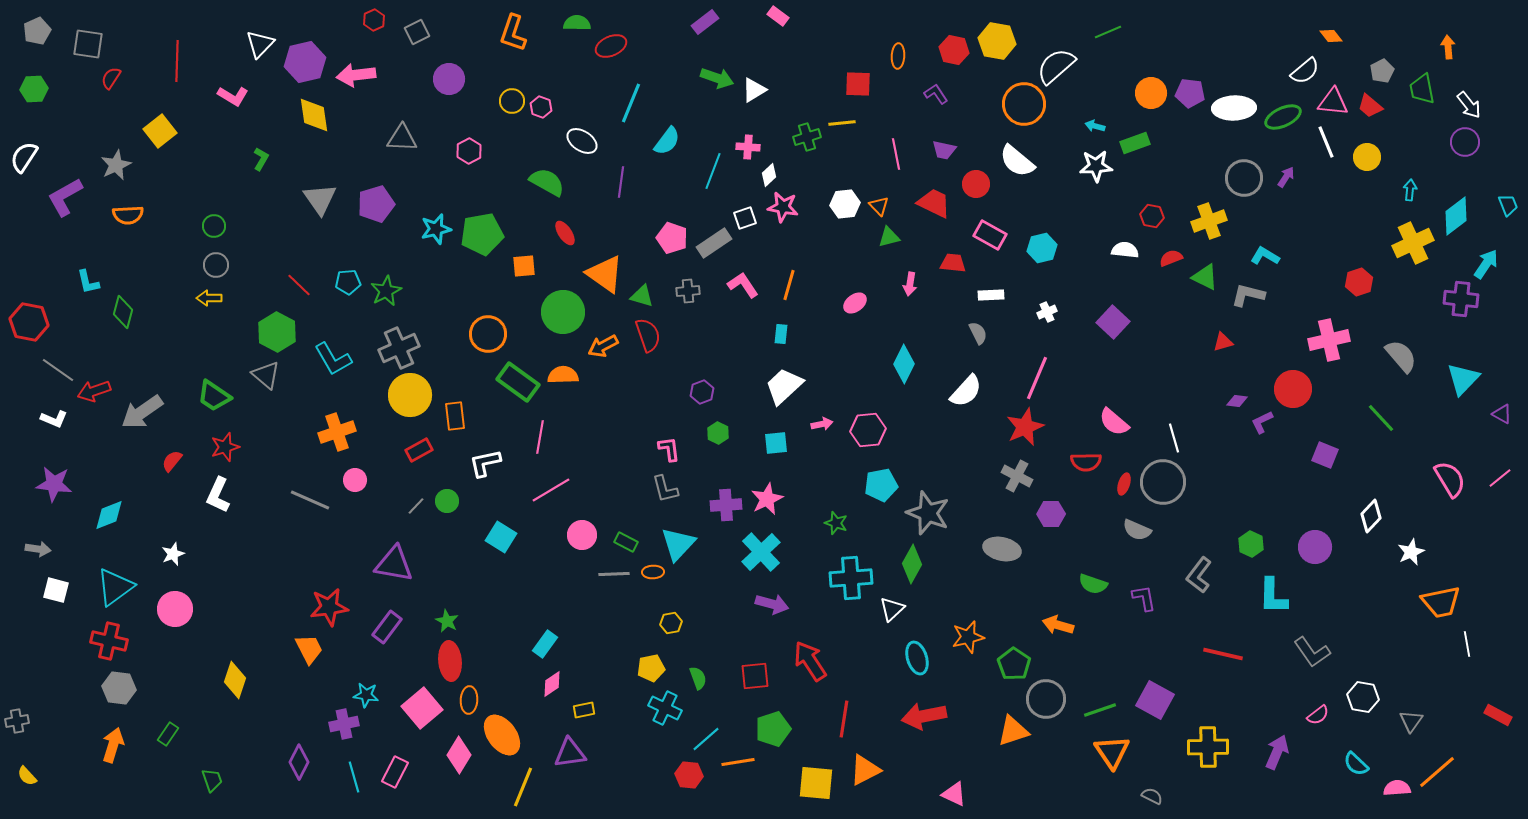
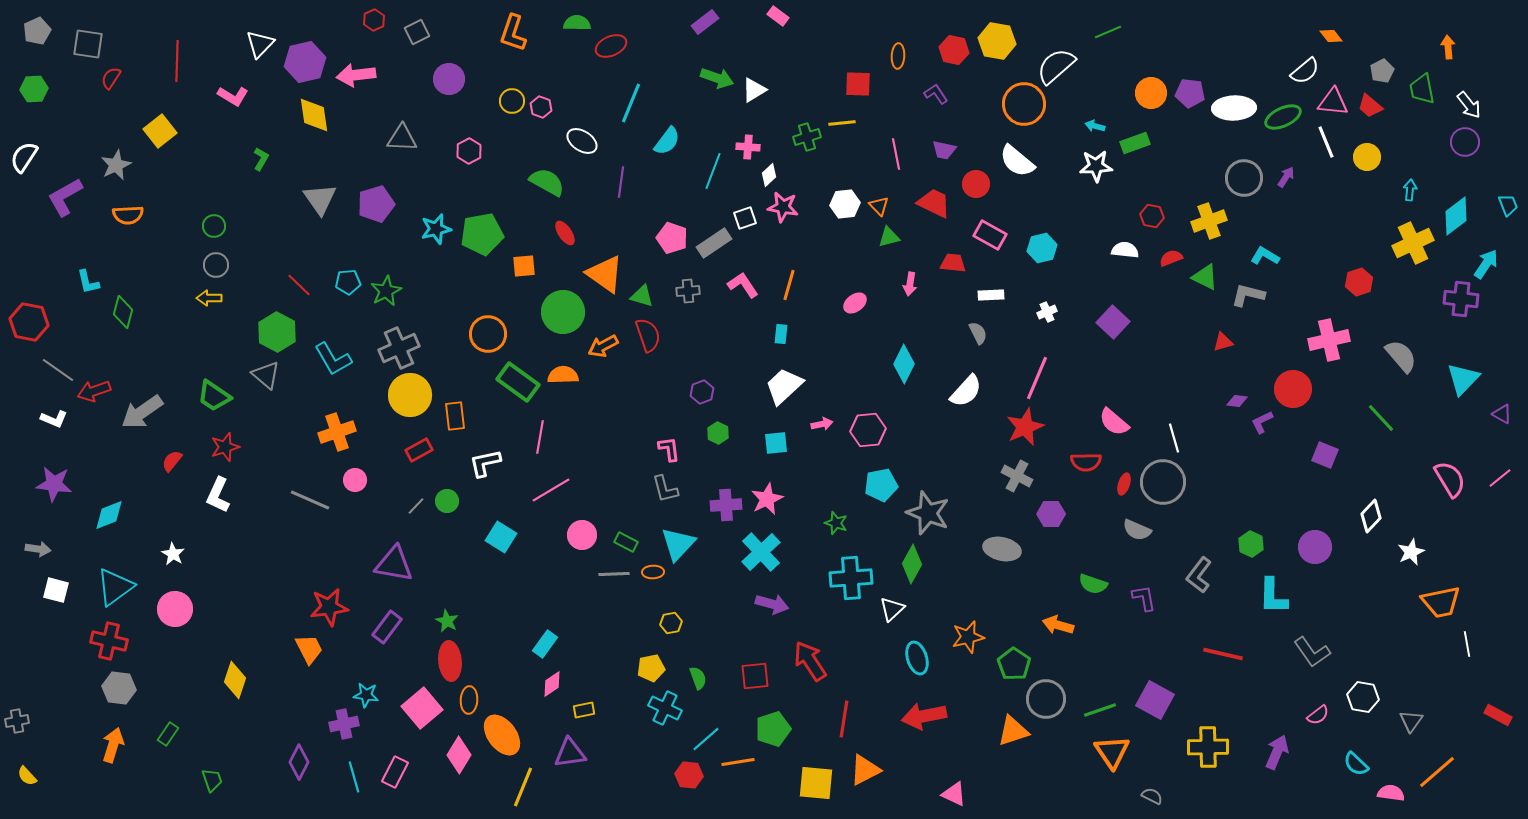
white star at (173, 554): rotated 20 degrees counterclockwise
pink semicircle at (1397, 788): moved 6 px left, 5 px down; rotated 12 degrees clockwise
